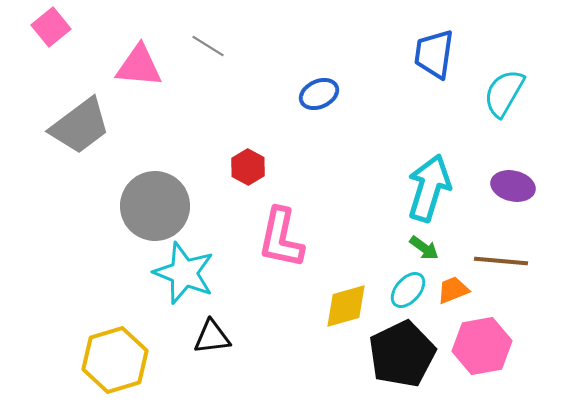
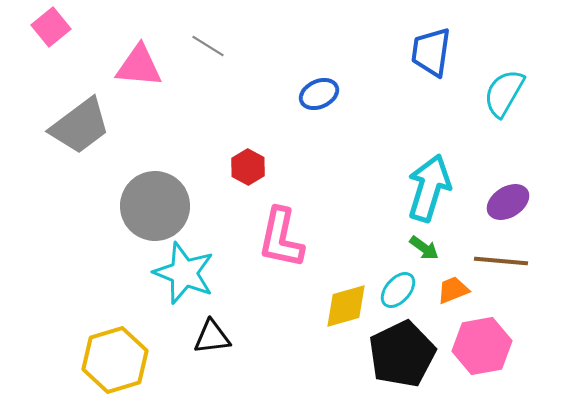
blue trapezoid: moved 3 px left, 2 px up
purple ellipse: moved 5 px left, 16 px down; rotated 45 degrees counterclockwise
cyan ellipse: moved 10 px left
